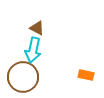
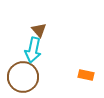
brown triangle: moved 2 px right, 2 px down; rotated 21 degrees clockwise
